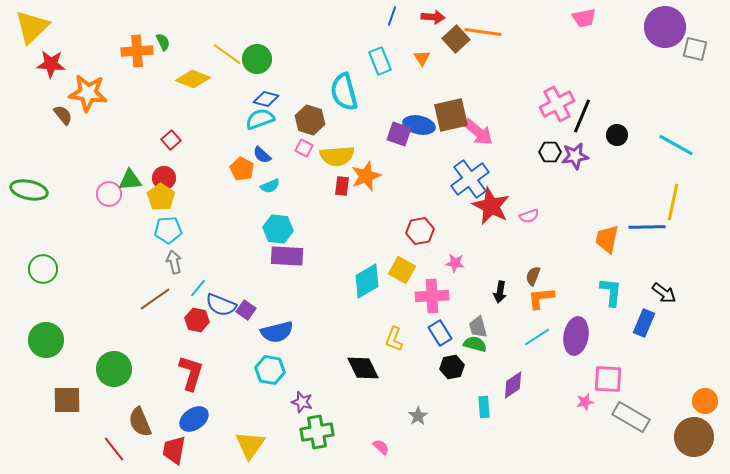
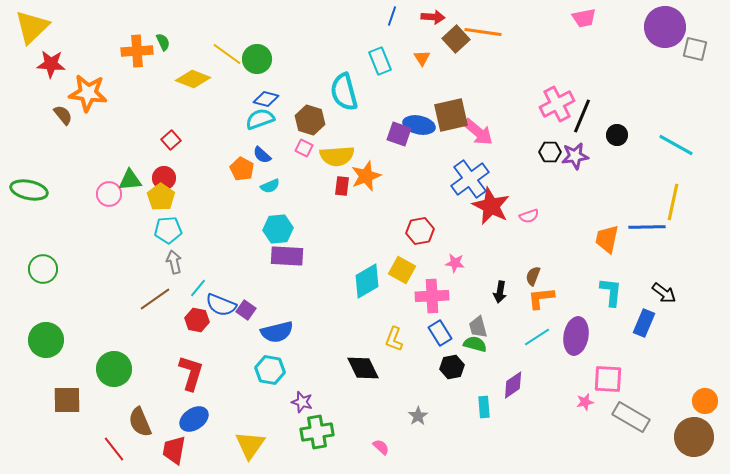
cyan hexagon at (278, 229): rotated 12 degrees counterclockwise
